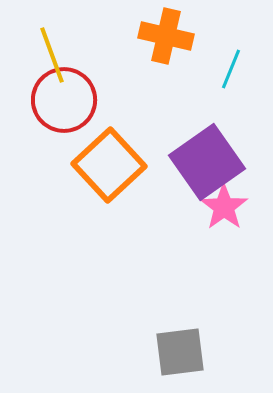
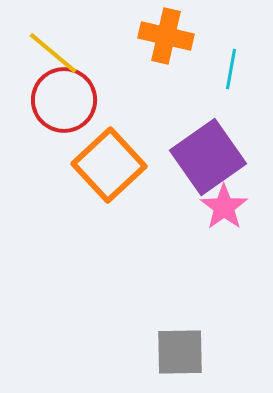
yellow line: moved 1 px right, 2 px up; rotated 30 degrees counterclockwise
cyan line: rotated 12 degrees counterclockwise
purple square: moved 1 px right, 5 px up
gray square: rotated 6 degrees clockwise
